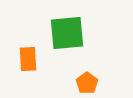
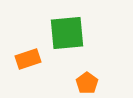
orange rectangle: rotated 75 degrees clockwise
